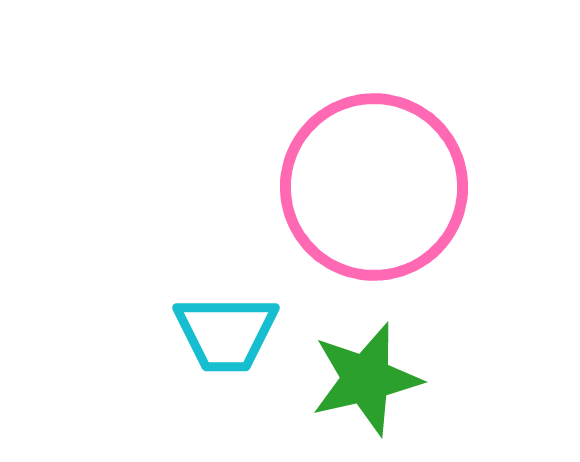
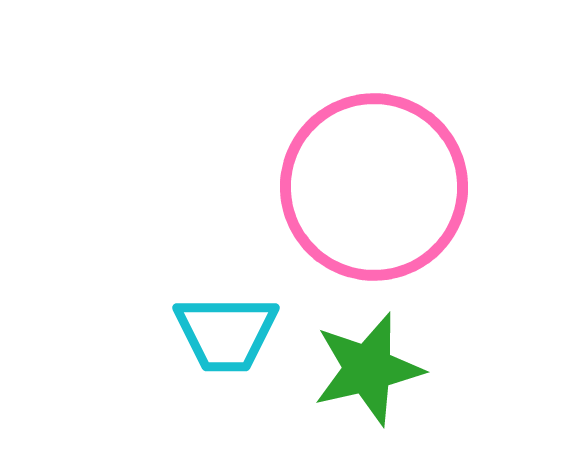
green star: moved 2 px right, 10 px up
